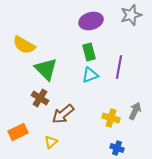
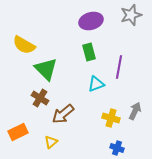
cyan triangle: moved 6 px right, 9 px down
